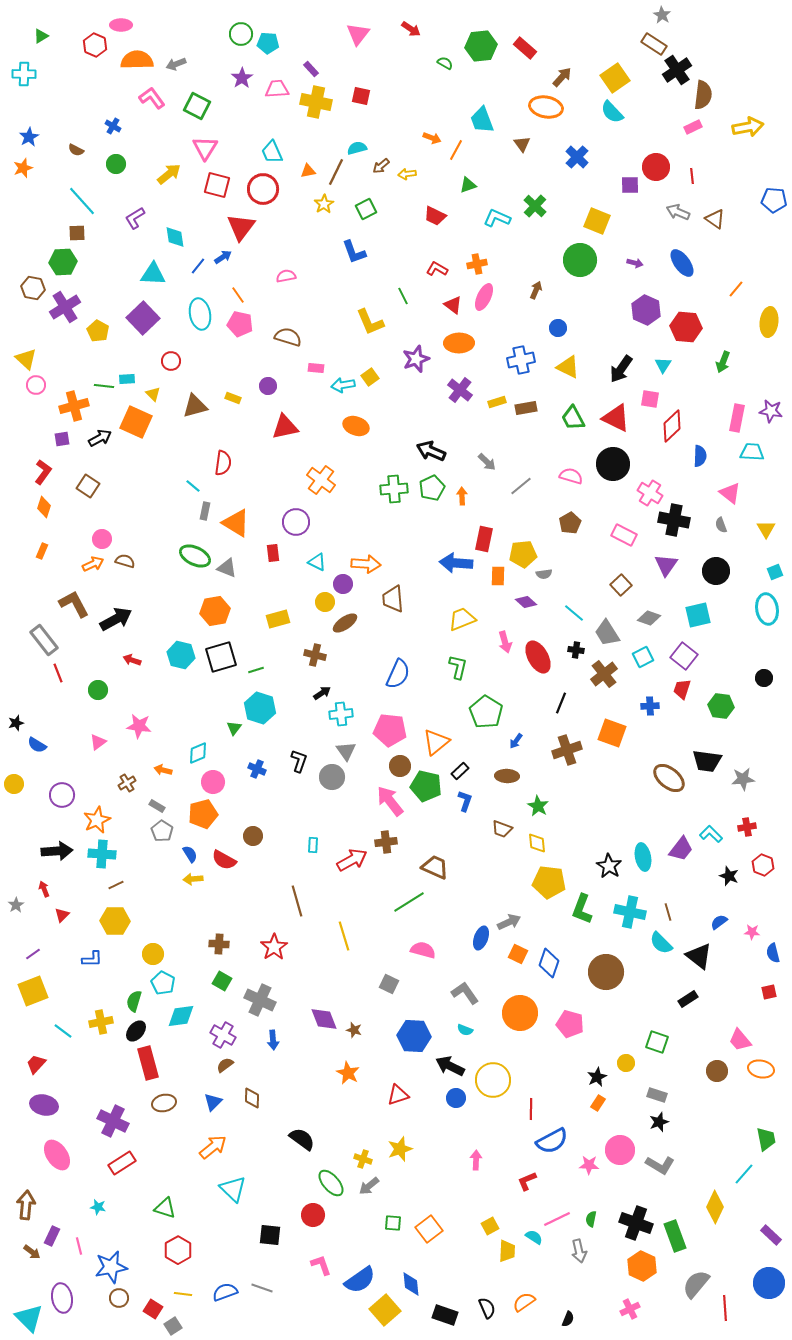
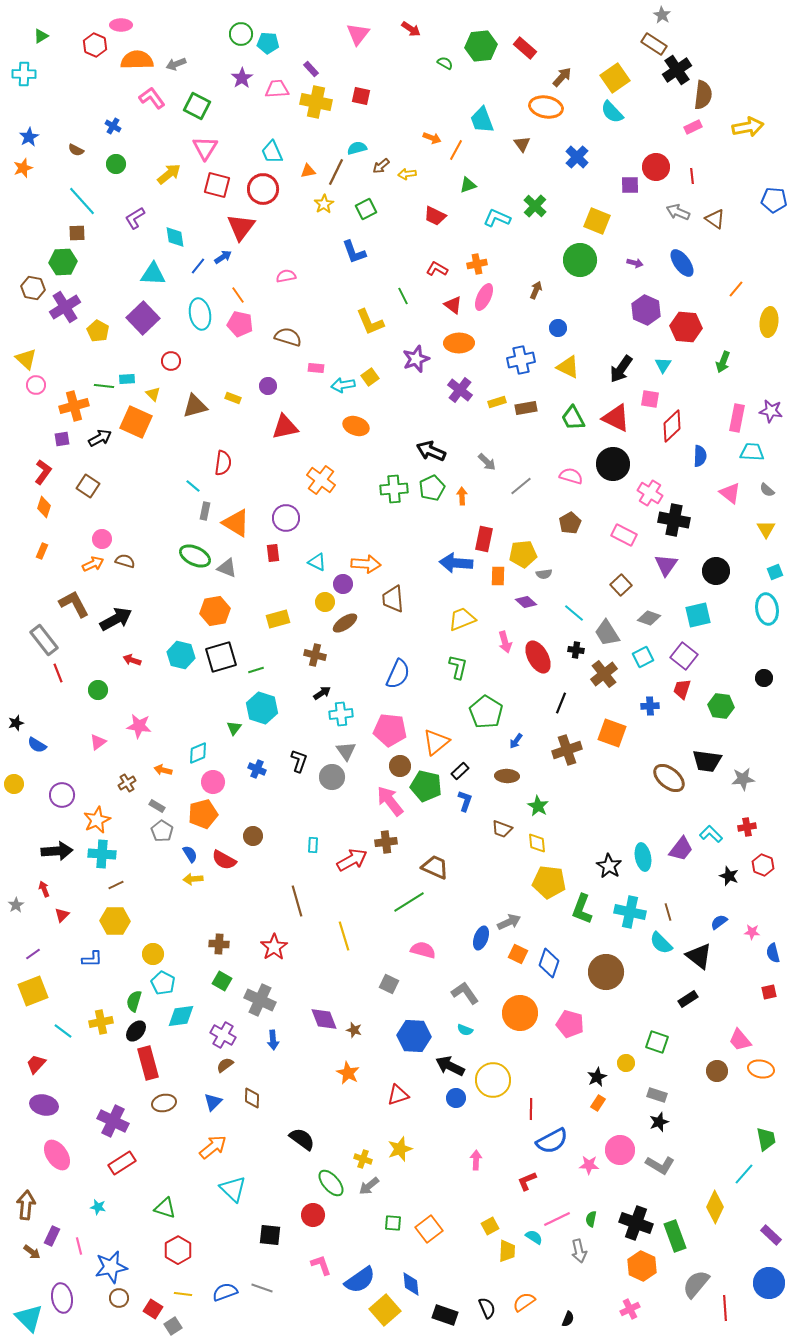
purple circle at (296, 522): moved 10 px left, 4 px up
gray semicircle at (721, 525): moved 46 px right, 35 px up; rotated 28 degrees counterclockwise
cyan hexagon at (260, 708): moved 2 px right
